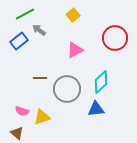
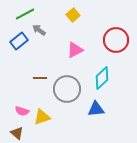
red circle: moved 1 px right, 2 px down
cyan diamond: moved 1 px right, 4 px up
